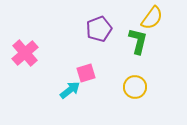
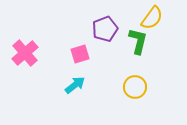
purple pentagon: moved 6 px right
pink square: moved 6 px left, 19 px up
cyan arrow: moved 5 px right, 5 px up
